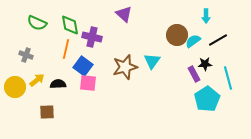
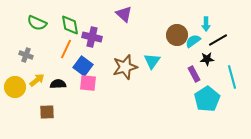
cyan arrow: moved 8 px down
orange line: rotated 12 degrees clockwise
black star: moved 2 px right, 5 px up
cyan line: moved 4 px right, 1 px up
